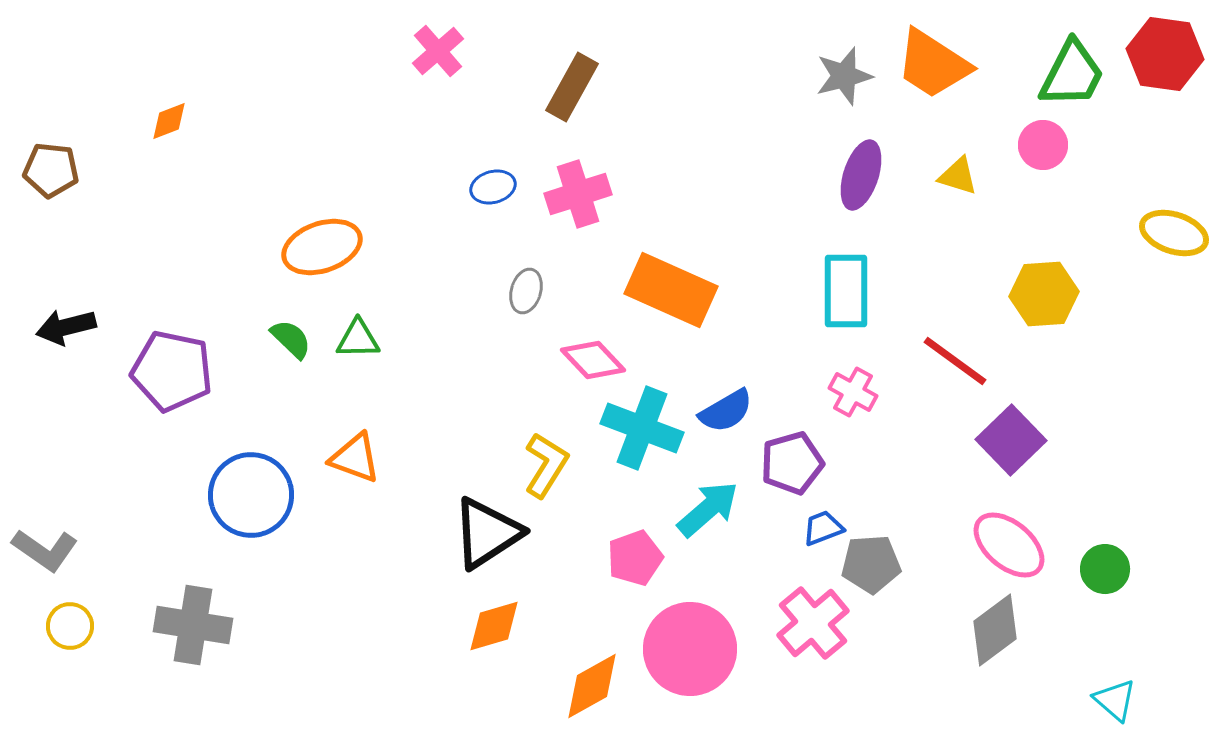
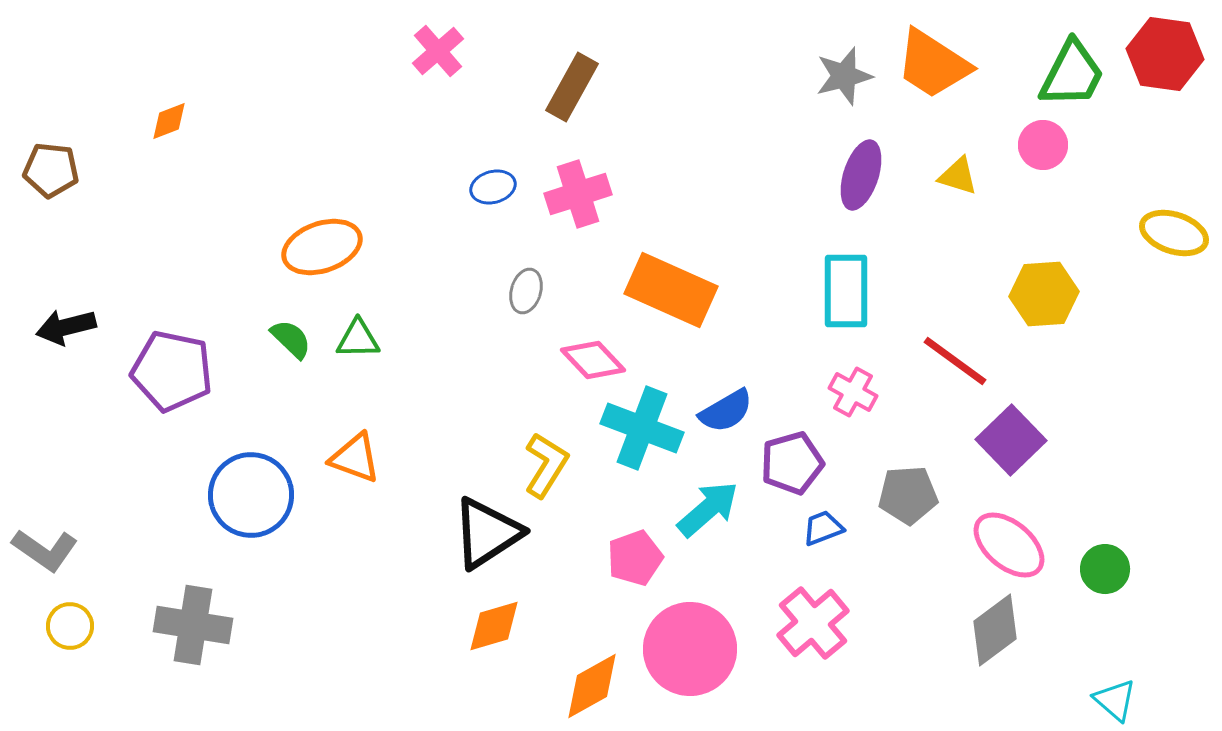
gray pentagon at (871, 564): moved 37 px right, 69 px up
